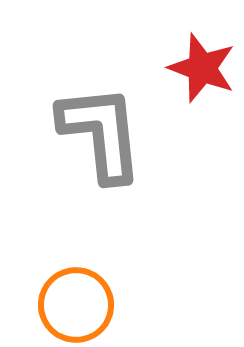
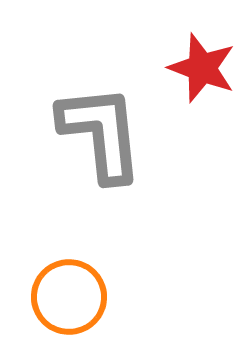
orange circle: moved 7 px left, 8 px up
